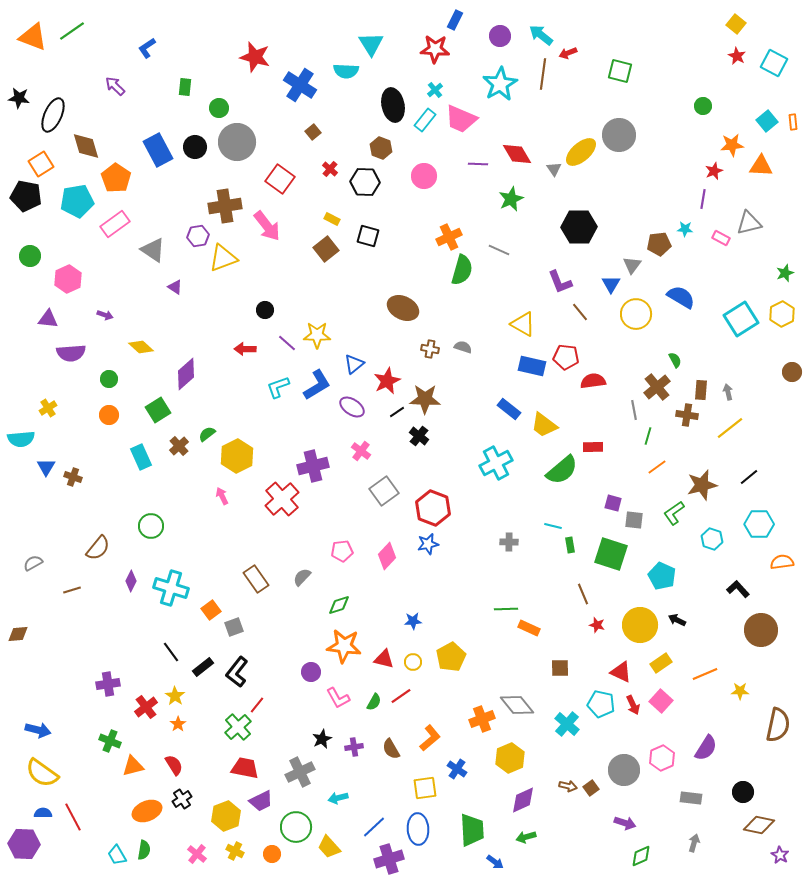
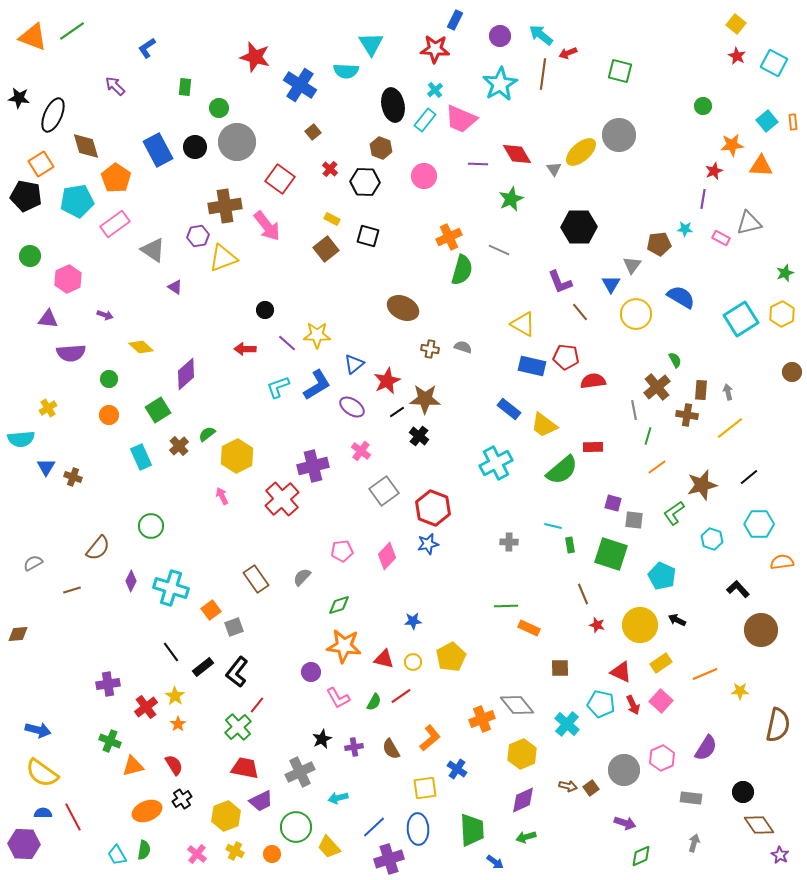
green line at (506, 609): moved 3 px up
yellow hexagon at (510, 758): moved 12 px right, 4 px up
brown diamond at (759, 825): rotated 44 degrees clockwise
